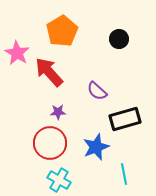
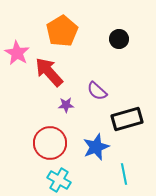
purple star: moved 8 px right, 7 px up
black rectangle: moved 2 px right
